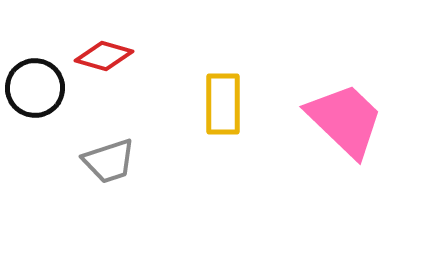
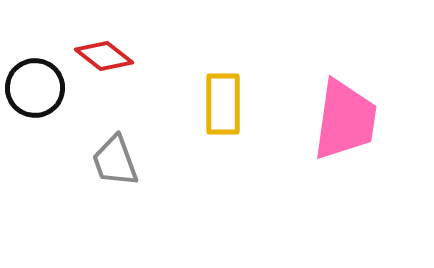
red diamond: rotated 22 degrees clockwise
pink trapezoid: rotated 54 degrees clockwise
gray trapezoid: moved 6 px right; rotated 88 degrees clockwise
